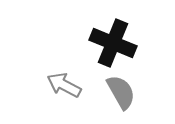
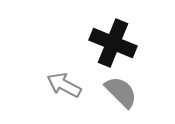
gray semicircle: rotated 15 degrees counterclockwise
